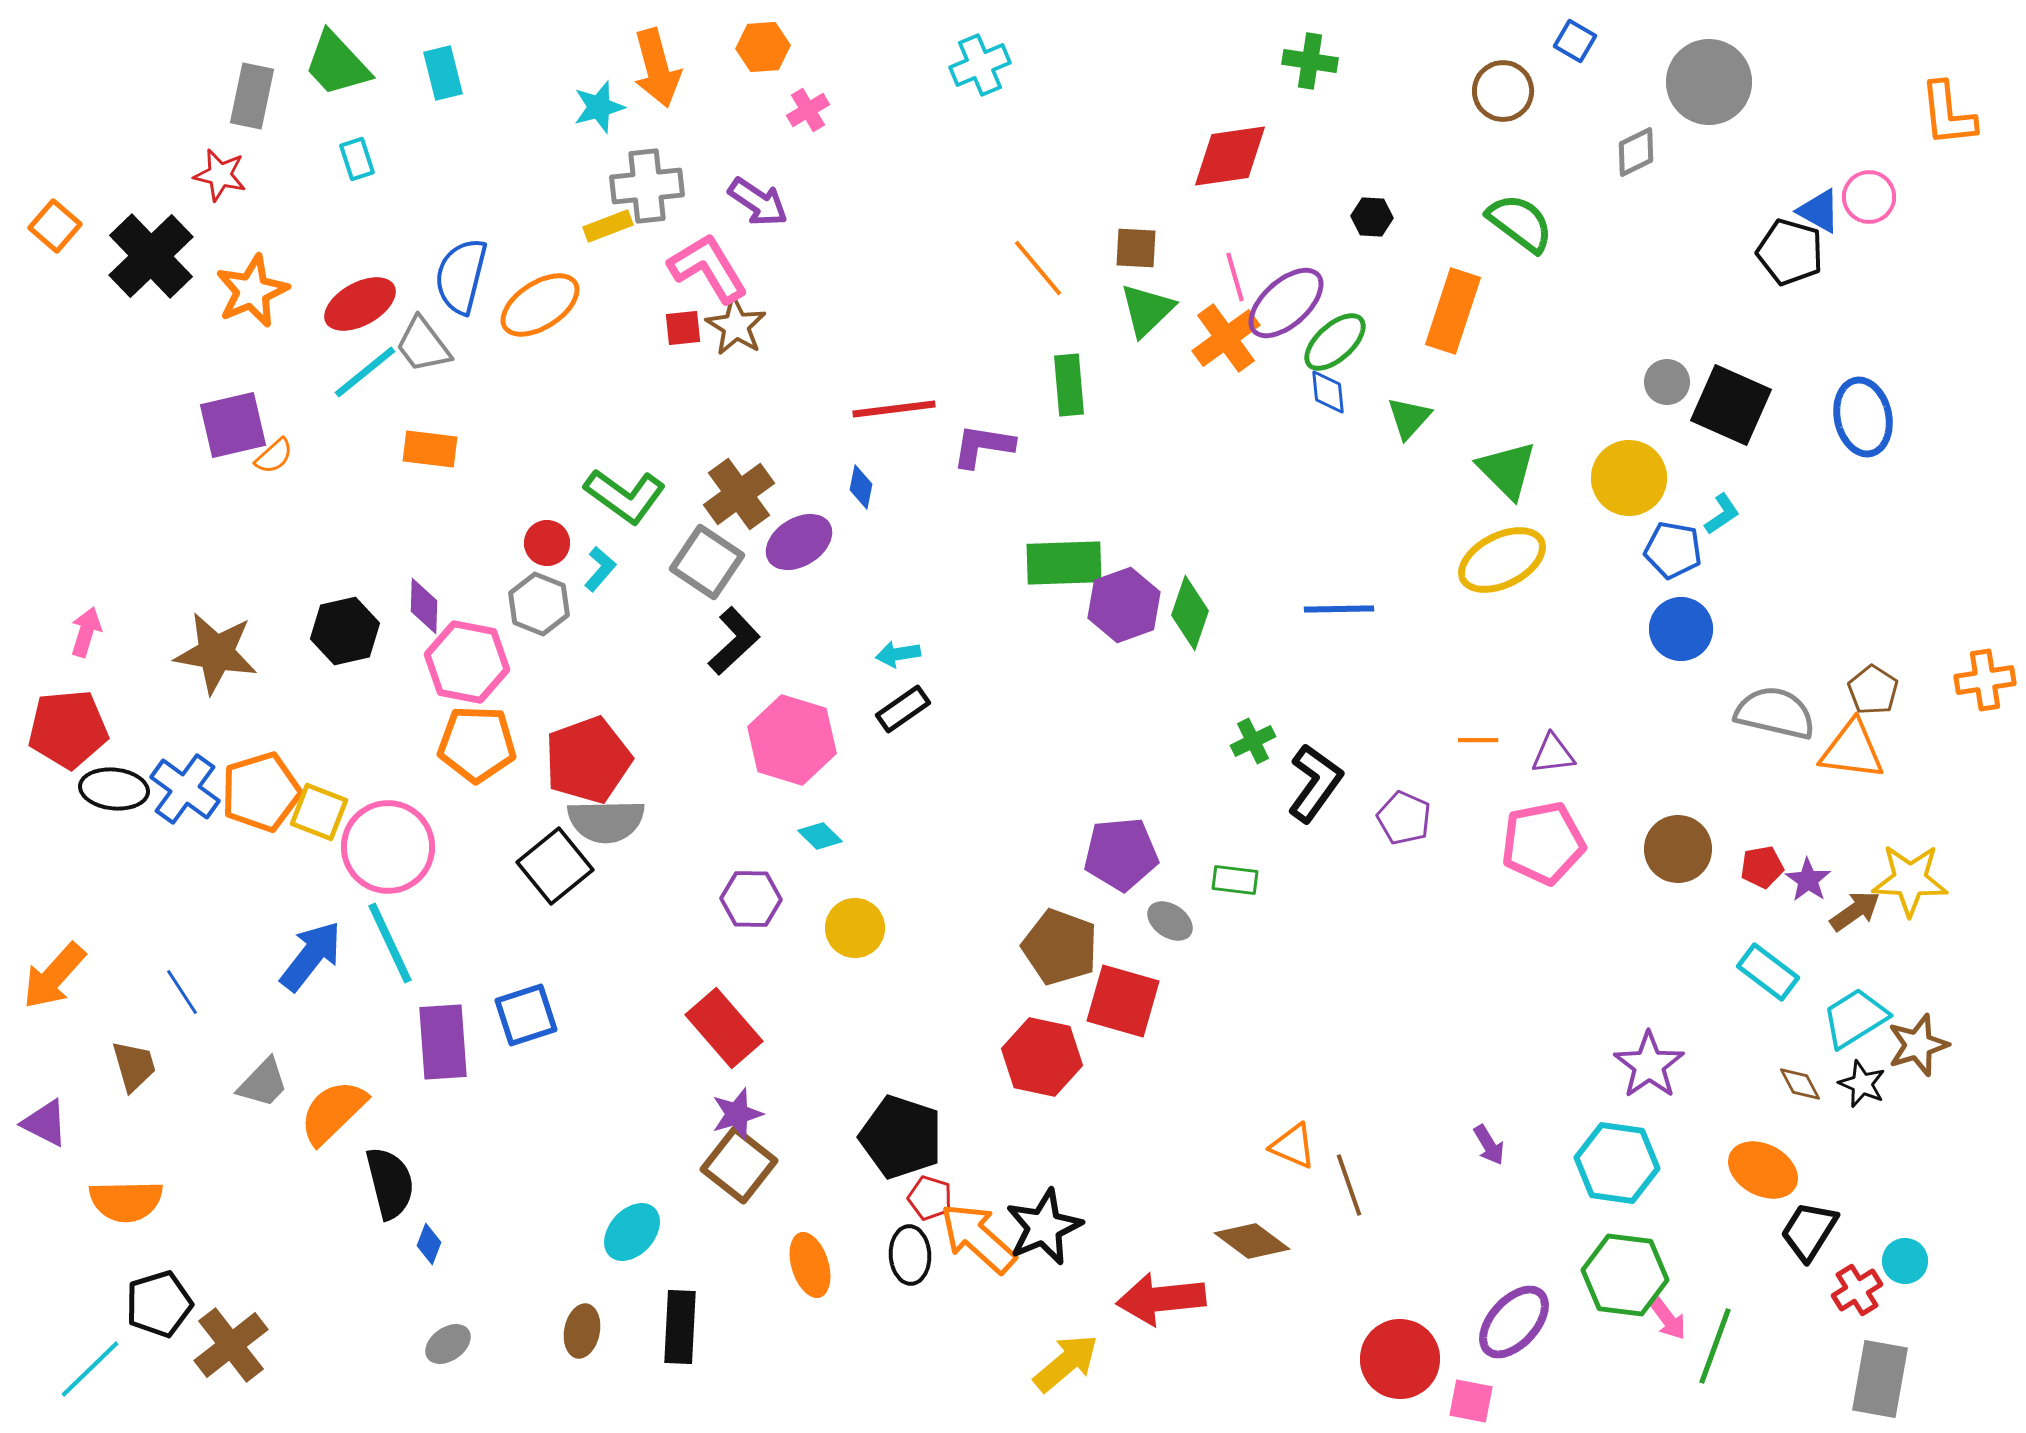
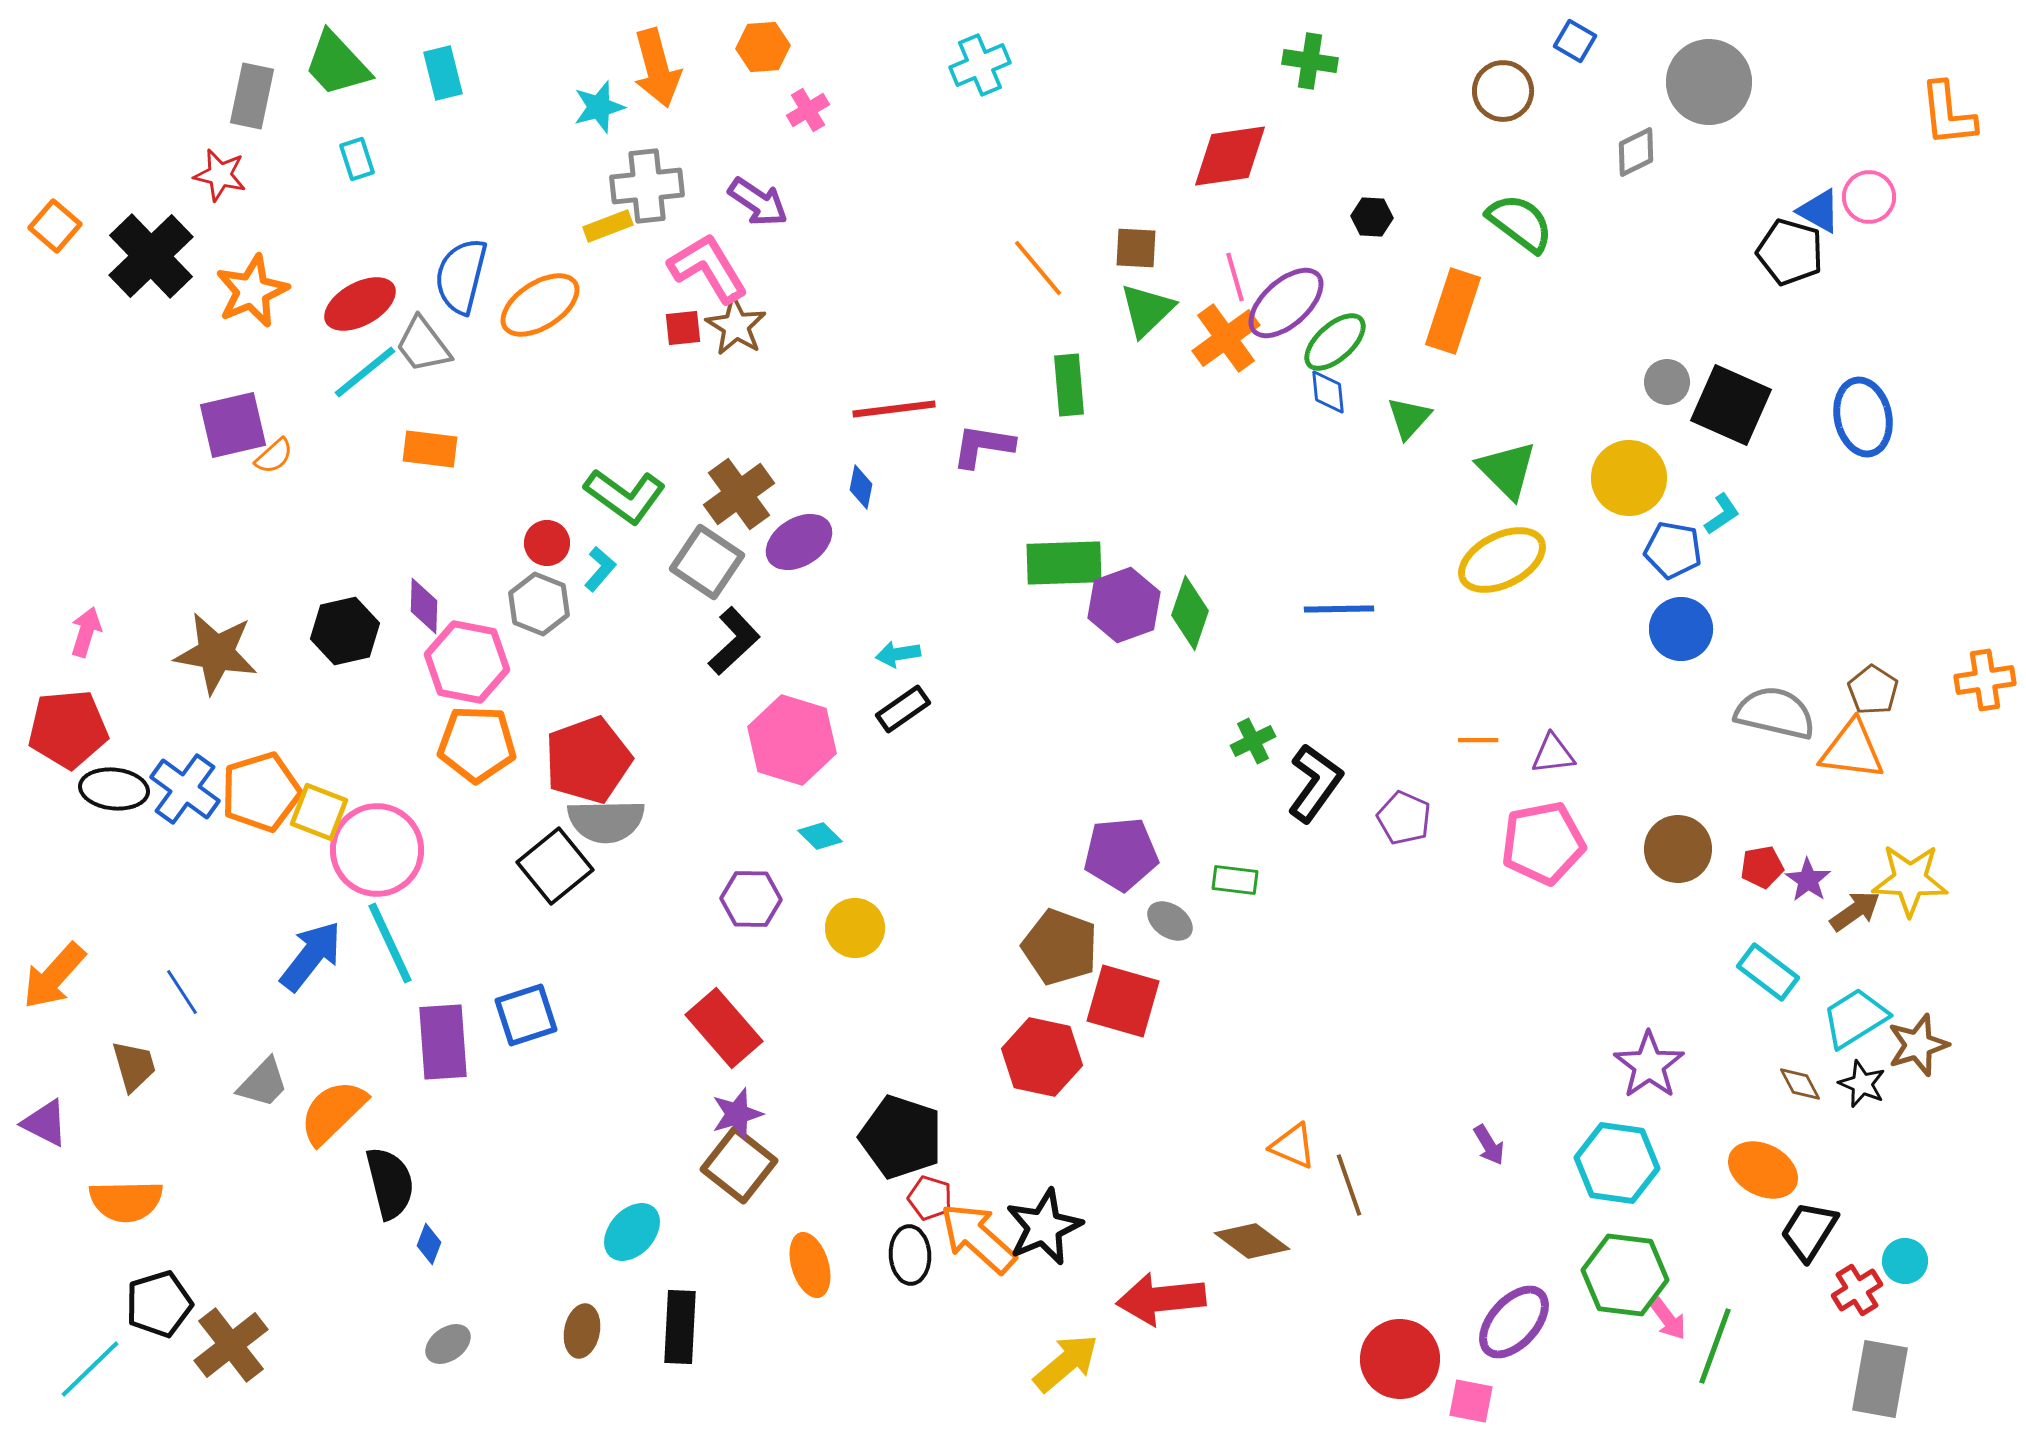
pink circle at (388, 847): moved 11 px left, 3 px down
